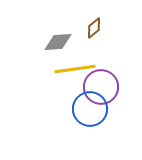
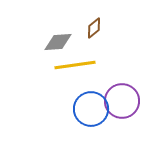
yellow line: moved 4 px up
purple circle: moved 21 px right, 14 px down
blue circle: moved 1 px right
